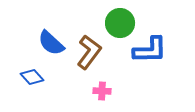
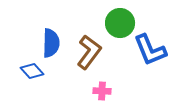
blue semicircle: rotated 132 degrees counterclockwise
blue L-shape: rotated 69 degrees clockwise
blue diamond: moved 6 px up
